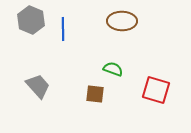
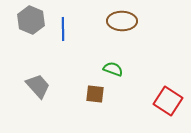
red square: moved 12 px right, 11 px down; rotated 16 degrees clockwise
